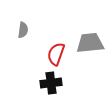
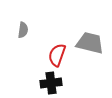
gray trapezoid: rotated 20 degrees clockwise
red semicircle: moved 1 px right, 1 px down
